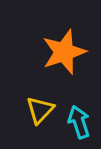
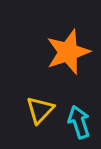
orange star: moved 4 px right
